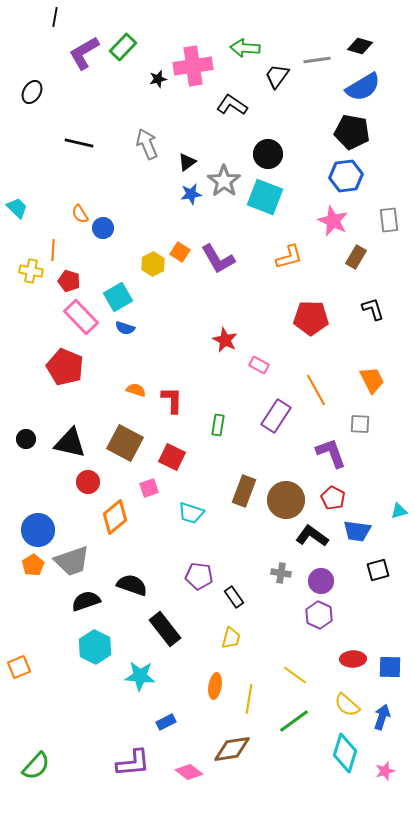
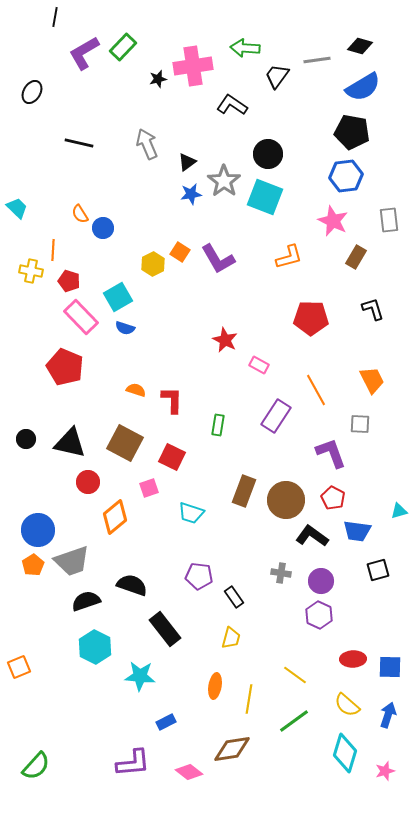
blue arrow at (382, 717): moved 6 px right, 2 px up
